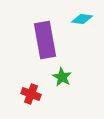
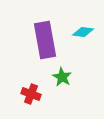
cyan diamond: moved 1 px right, 13 px down
